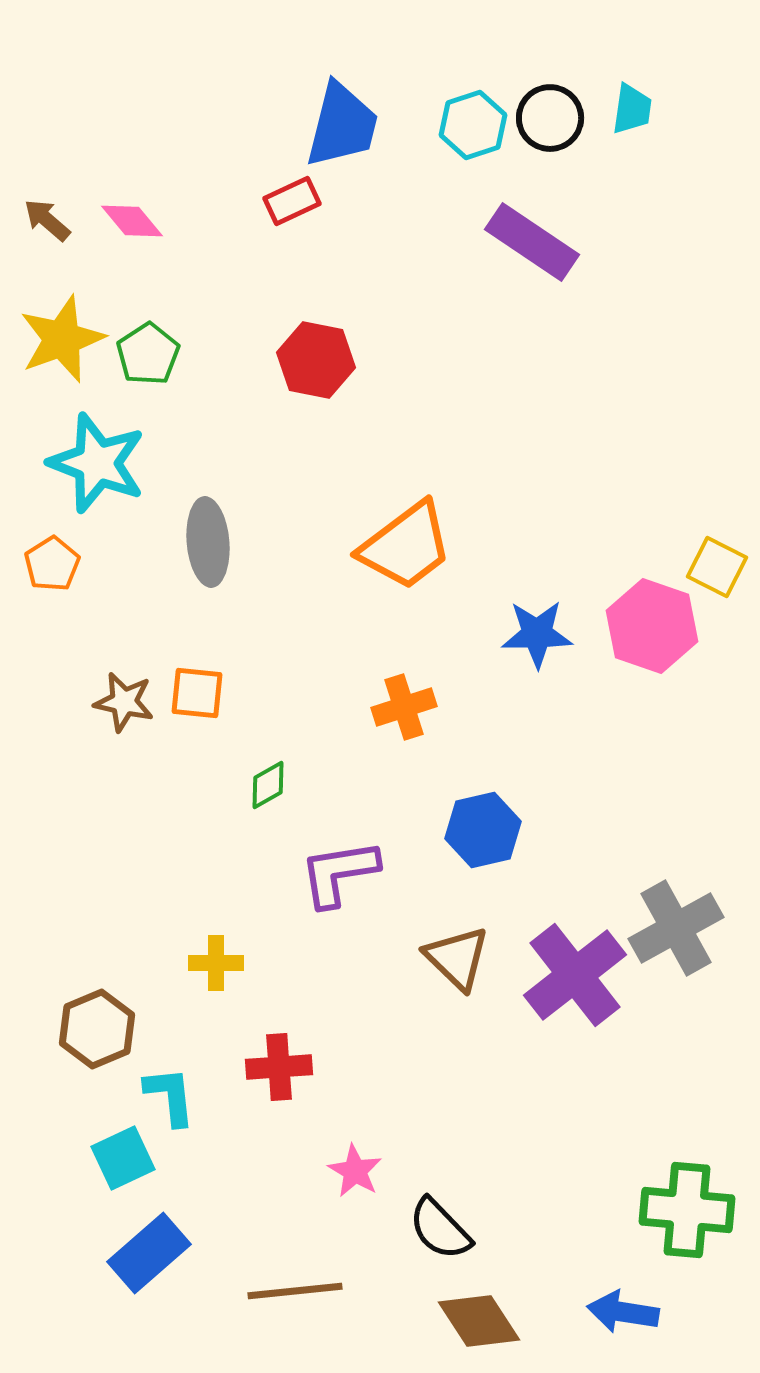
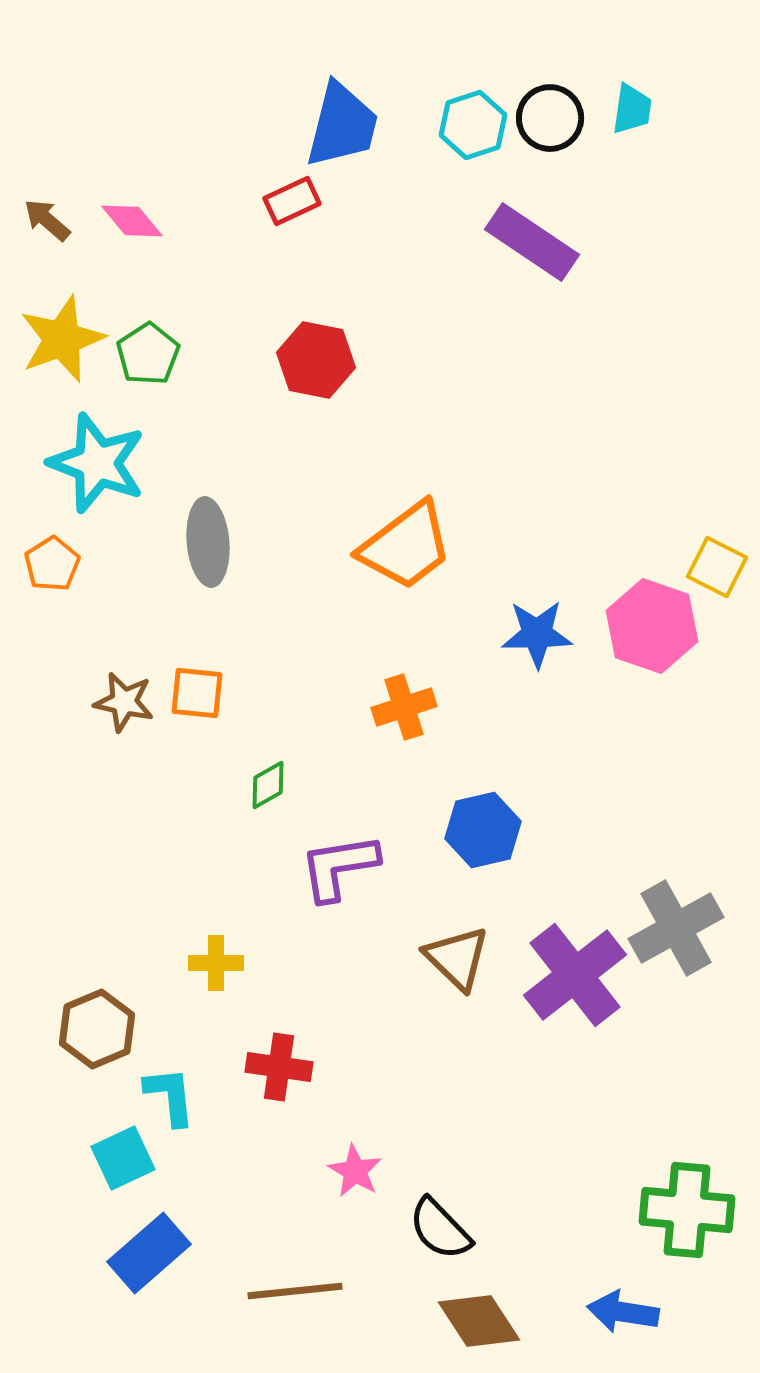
purple L-shape: moved 6 px up
red cross: rotated 12 degrees clockwise
